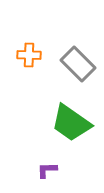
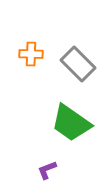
orange cross: moved 2 px right, 1 px up
purple L-shape: rotated 20 degrees counterclockwise
